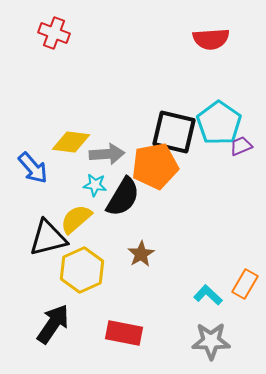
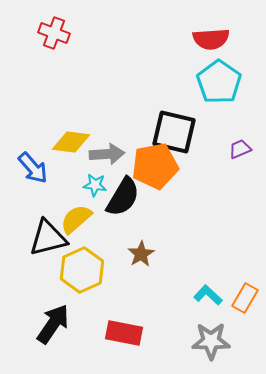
cyan pentagon: moved 41 px up
purple trapezoid: moved 1 px left, 3 px down
orange rectangle: moved 14 px down
